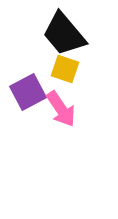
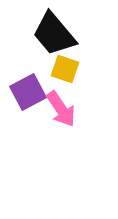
black trapezoid: moved 10 px left
